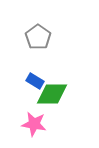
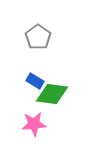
green diamond: rotated 8 degrees clockwise
pink star: rotated 15 degrees counterclockwise
